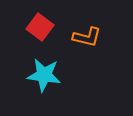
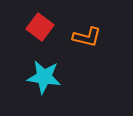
cyan star: moved 2 px down
